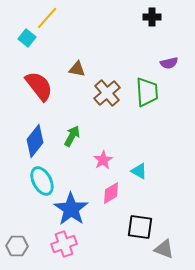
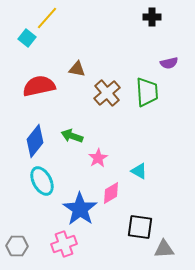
red semicircle: rotated 64 degrees counterclockwise
green arrow: rotated 100 degrees counterclockwise
pink star: moved 5 px left, 2 px up
blue star: moved 9 px right
gray triangle: rotated 25 degrees counterclockwise
